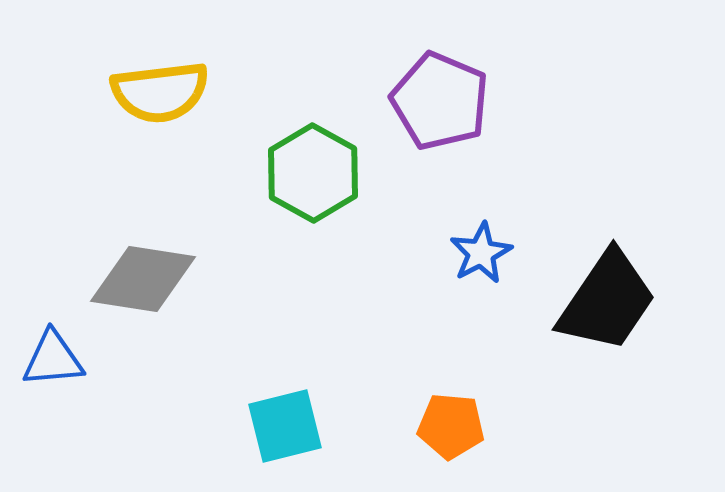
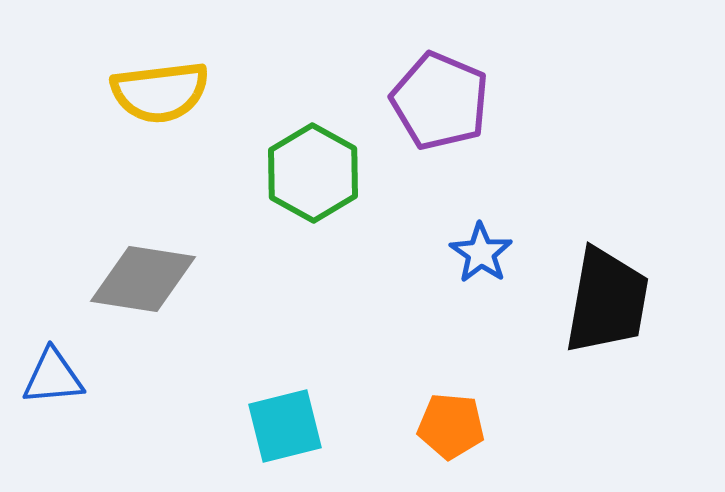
blue star: rotated 10 degrees counterclockwise
black trapezoid: rotated 24 degrees counterclockwise
blue triangle: moved 18 px down
